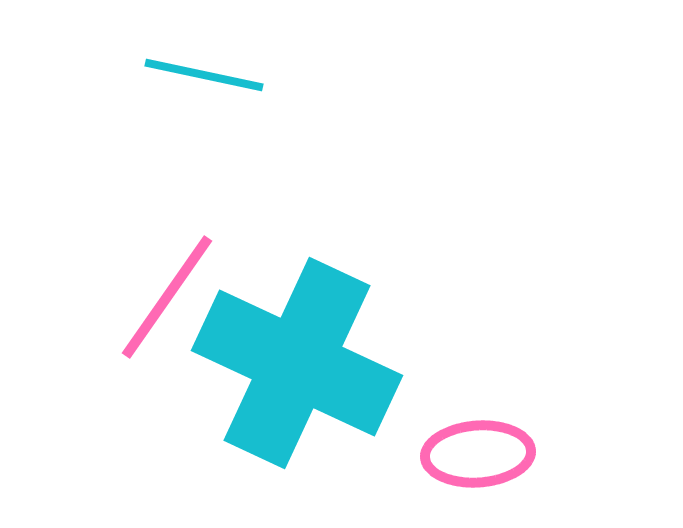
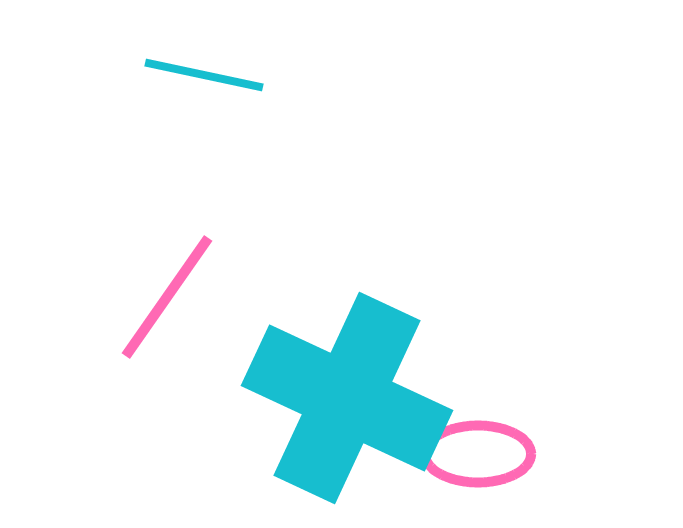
cyan cross: moved 50 px right, 35 px down
pink ellipse: rotated 4 degrees clockwise
